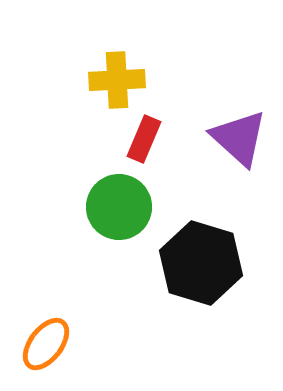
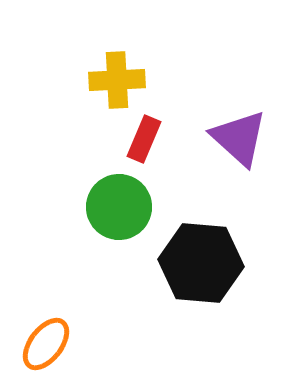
black hexagon: rotated 12 degrees counterclockwise
